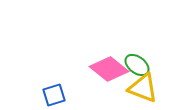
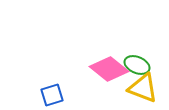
green ellipse: rotated 15 degrees counterclockwise
blue square: moved 2 px left
